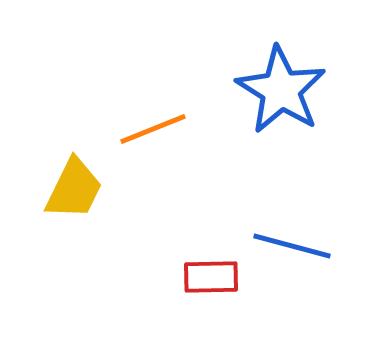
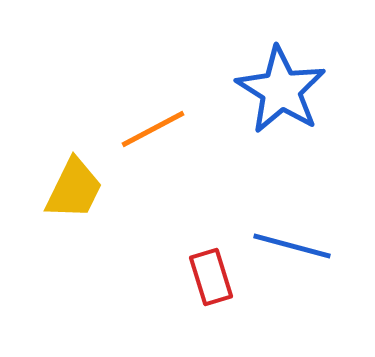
orange line: rotated 6 degrees counterclockwise
red rectangle: rotated 74 degrees clockwise
